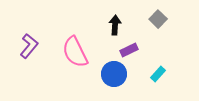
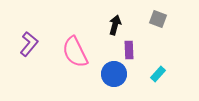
gray square: rotated 24 degrees counterclockwise
black arrow: rotated 12 degrees clockwise
purple L-shape: moved 2 px up
purple rectangle: rotated 66 degrees counterclockwise
